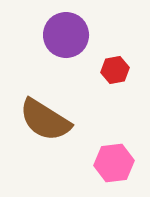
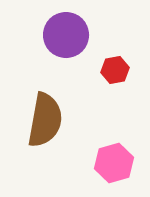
brown semicircle: rotated 112 degrees counterclockwise
pink hexagon: rotated 9 degrees counterclockwise
